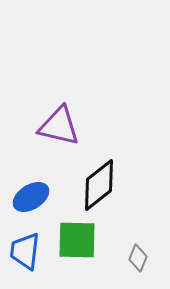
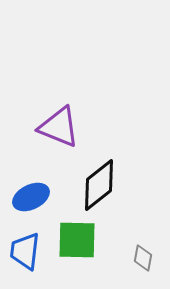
purple triangle: moved 1 px down; rotated 9 degrees clockwise
blue ellipse: rotated 6 degrees clockwise
gray diamond: moved 5 px right; rotated 12 degrees counterclockwise
